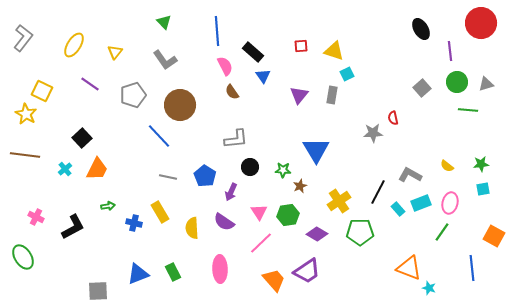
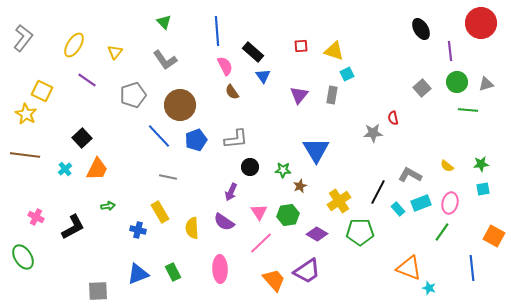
purple line at (90, 84): moved 3 px left, 4 px up
blue pentagon at (205, 176): moved 9 px left, 36 px up; rotated 20 degrees clockwise
blue cross at (134, 223): moved 4 px right, 7 px down
